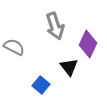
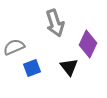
gray arrow: moved 3 px up
gray semicircle: rotated 50 degrees counterclockwise
blue square: moved 9 px left, 17 px up; rotated 30 degrees clockwise
